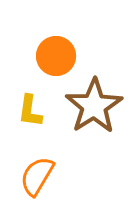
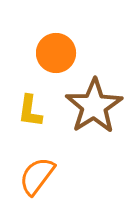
orange circle: moved 3 px up
orange semicircle: rotated 6 degrees clockwise
